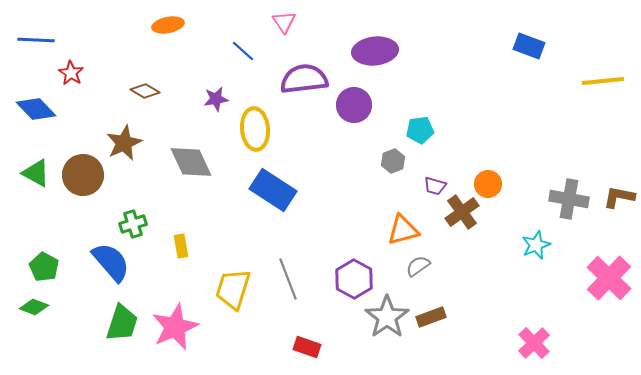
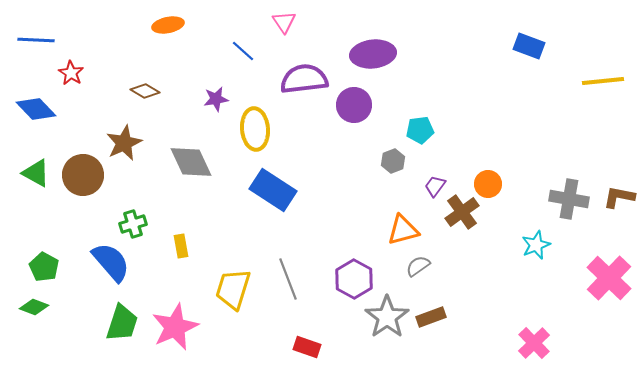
purple ellipse at (375, 51): moved 2 px left, 3 px down
purple trapezoid at (435, 186): rotated 110 degrees clockwise
